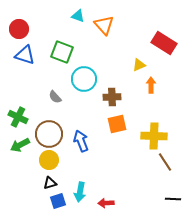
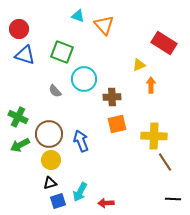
gray semicircle: moved 6 px up
yellow circle: moved 2 px right
cyan arrow: rotated 18 degrees clockwise
